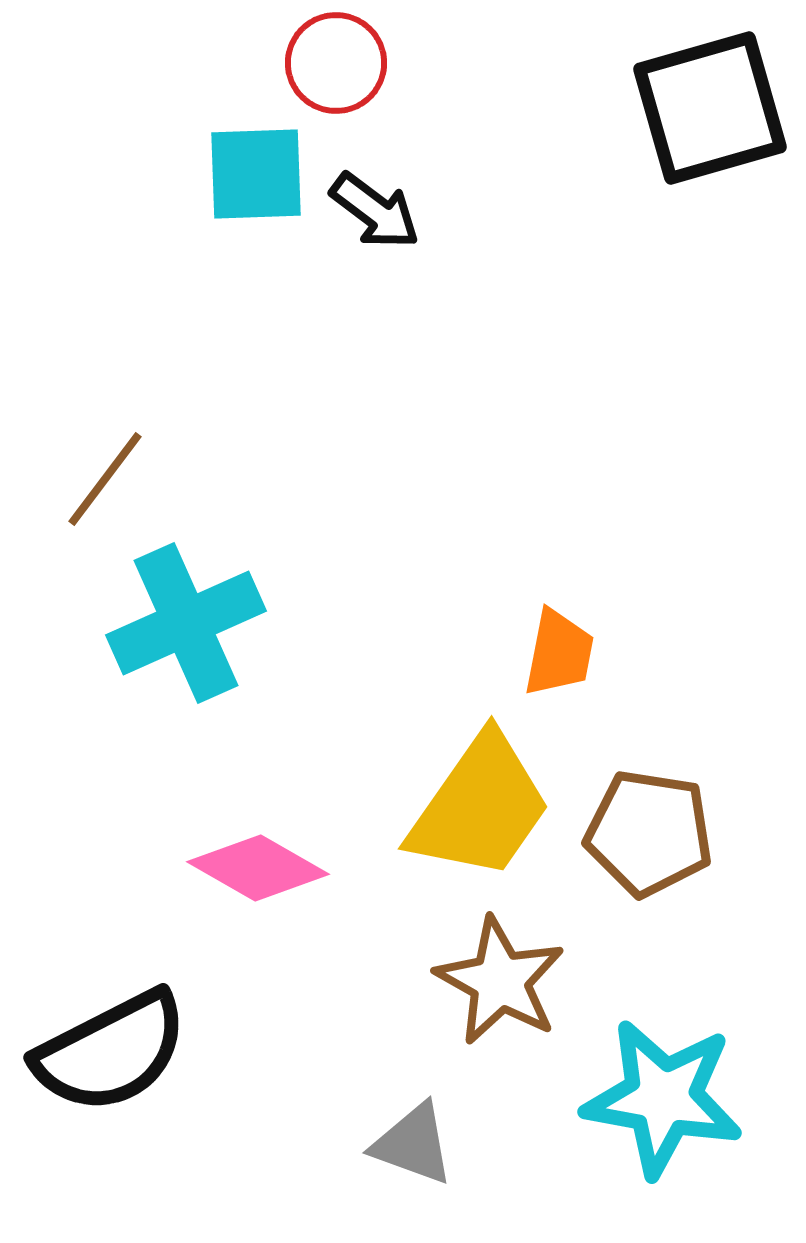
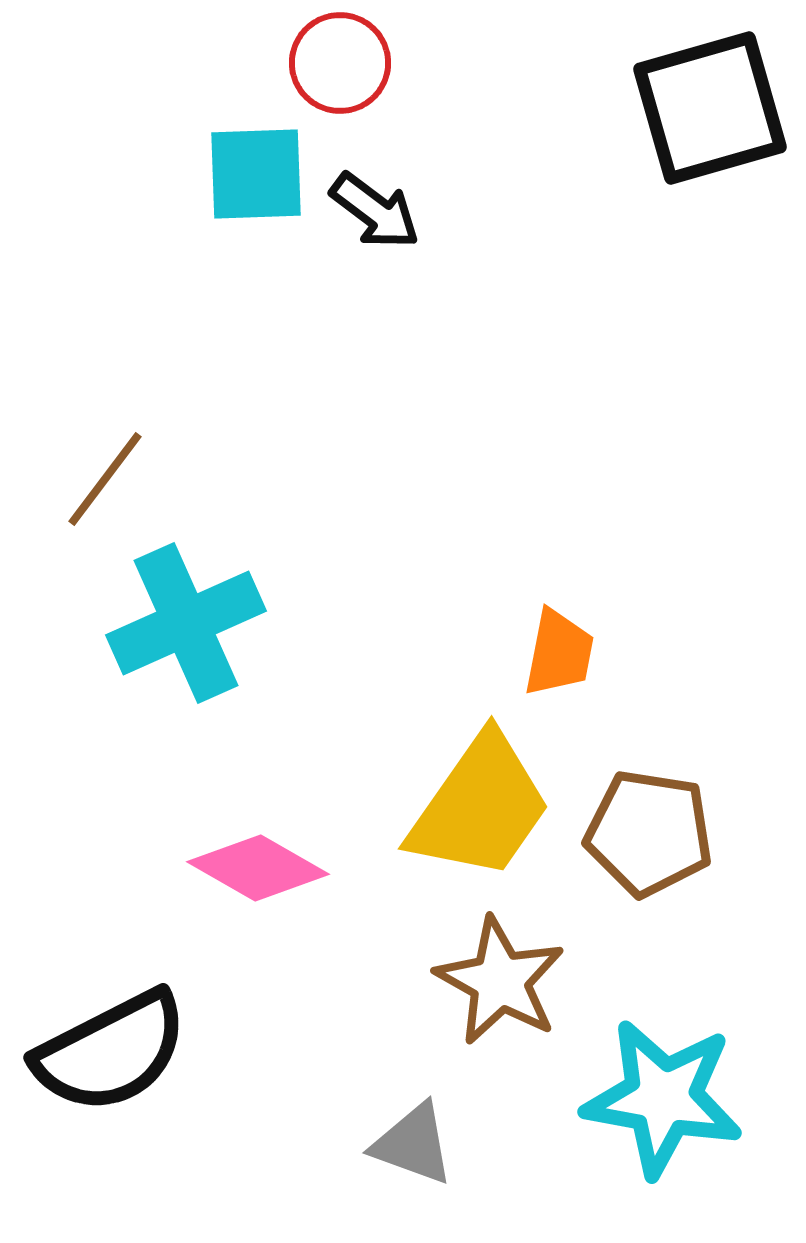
red circle: moved 4 px right
